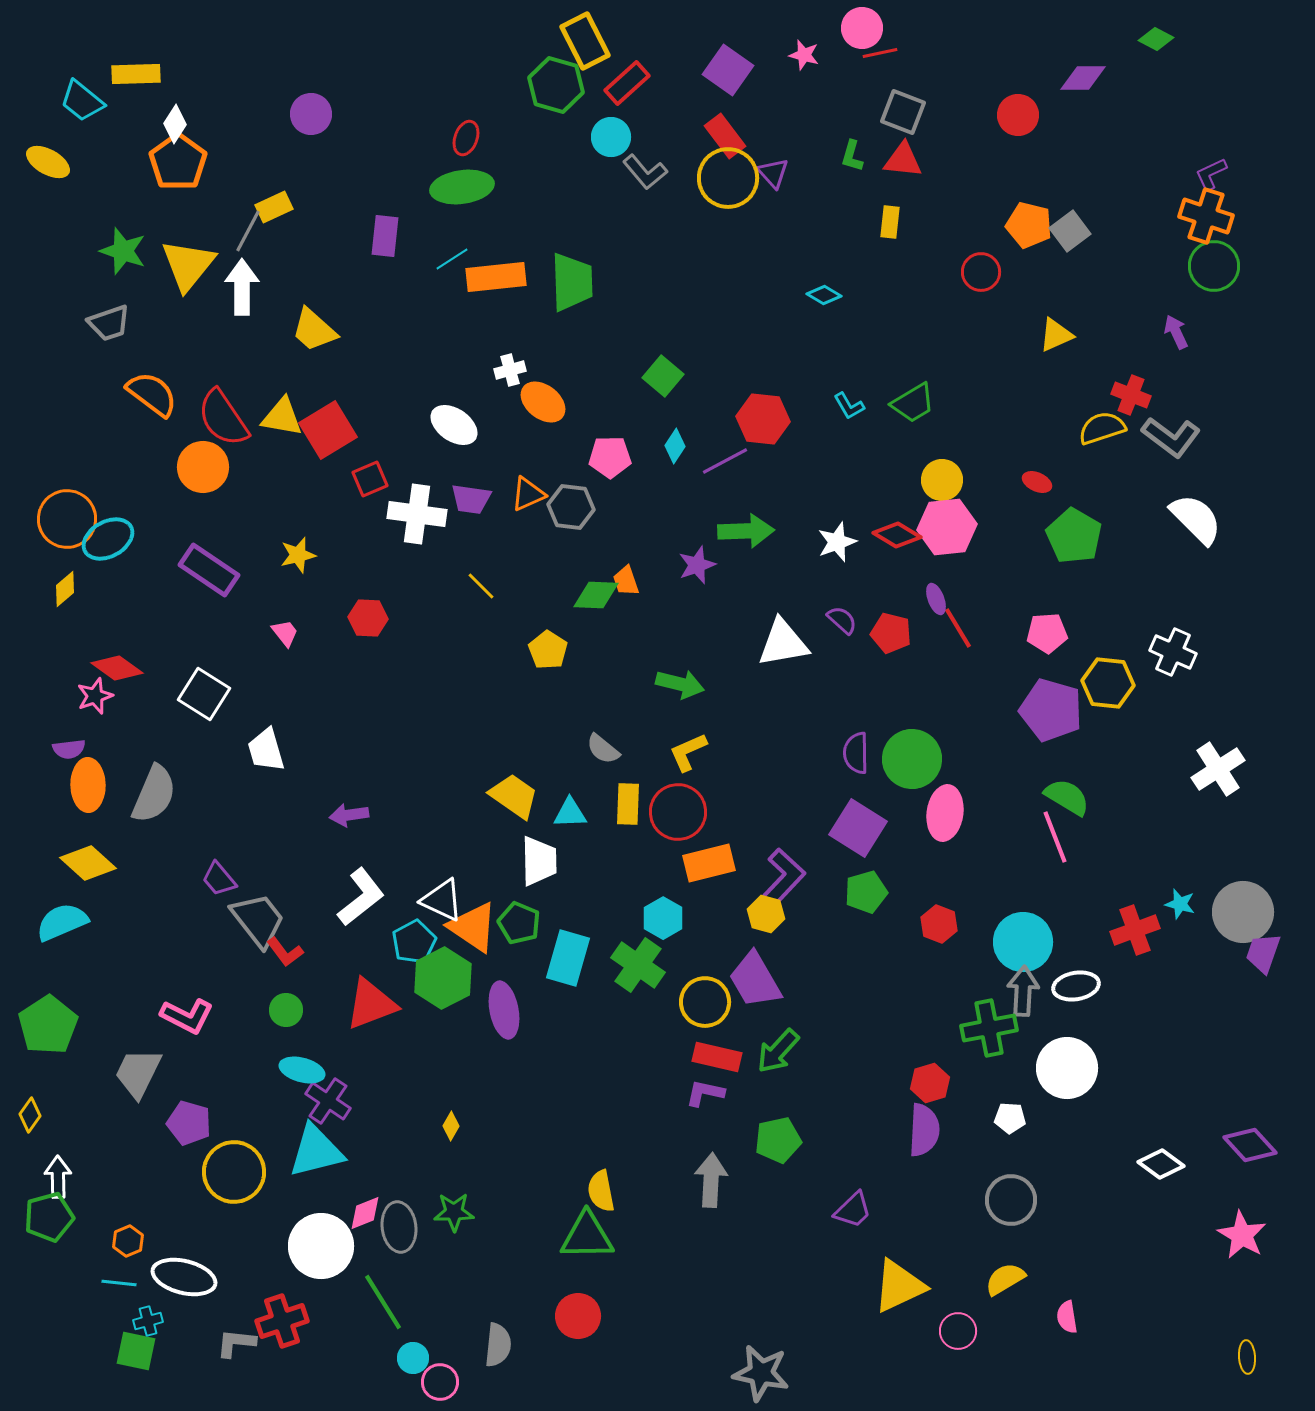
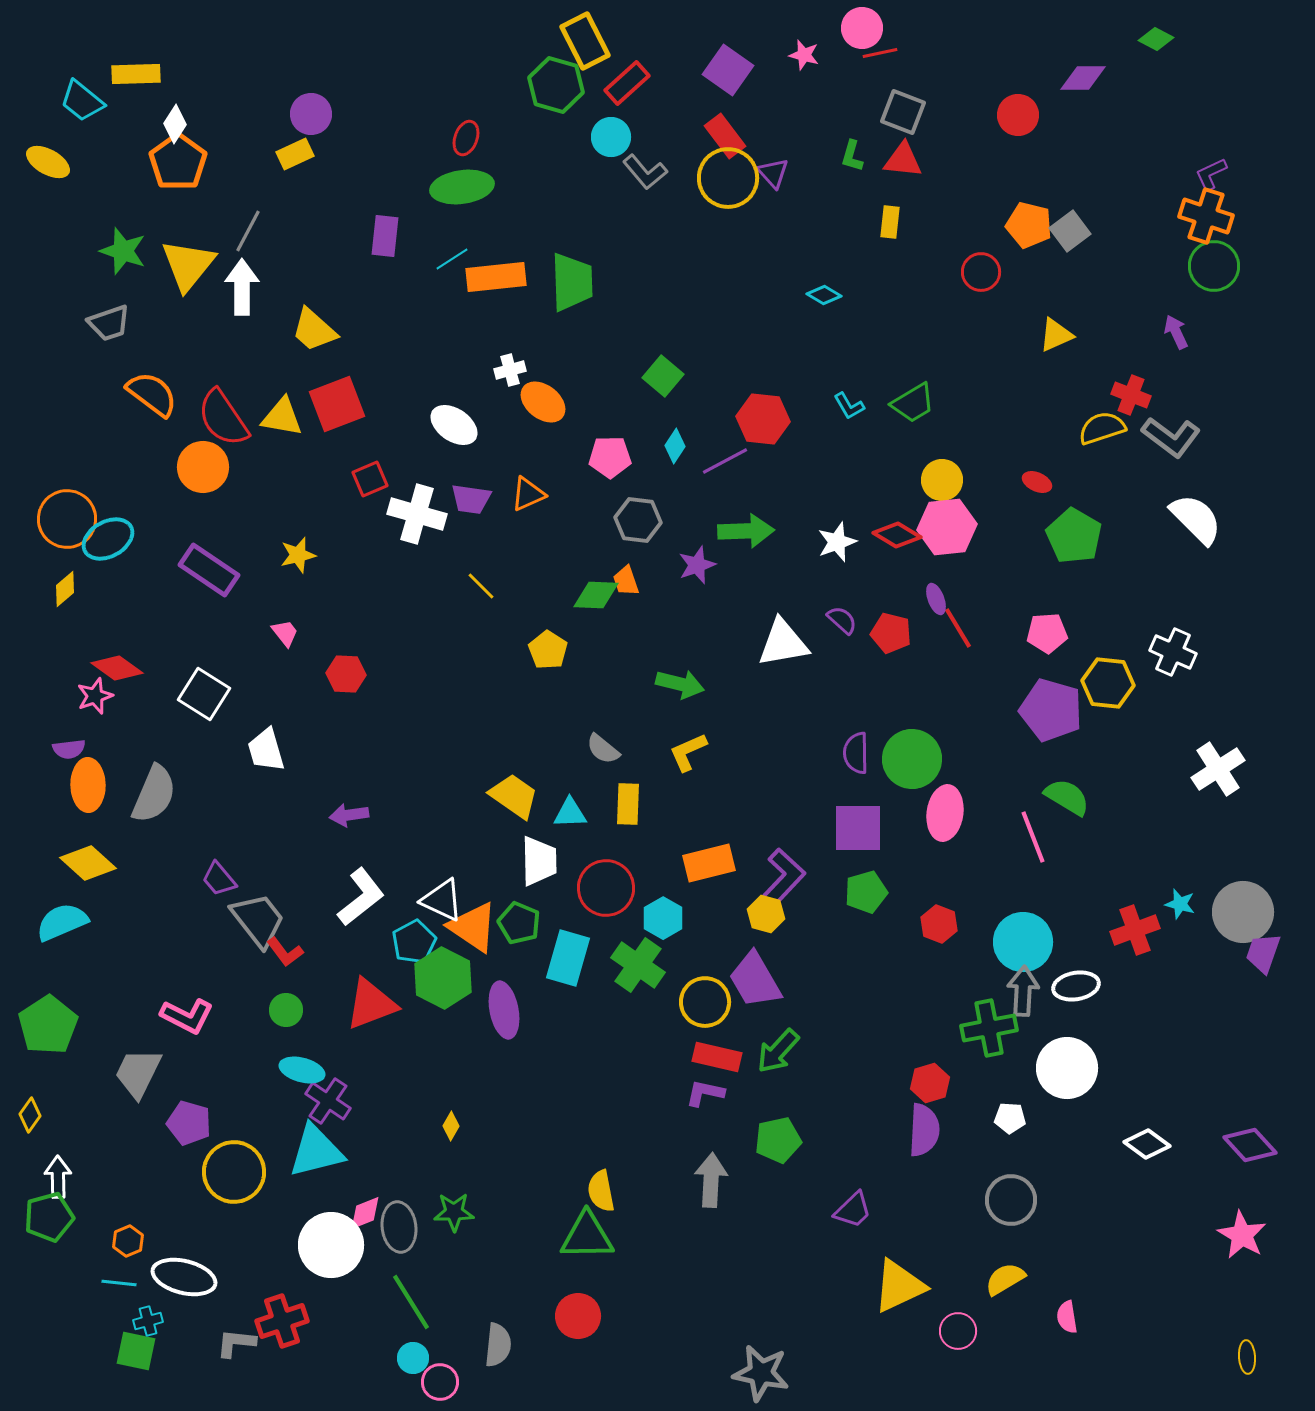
yellow rectangle at (274, 207): moved 21 px right, 53 px up
red square at (328, 430): moved 9 px right, 26 px up; rotated 10 degrees clockwise
gray hexagon at (571, 507): moved 67 px right, 13 px down
white cross at (417, 514): rotated 8 degrees clockwise
red hexagon at (368, 618): moved 22 px left, 56 px down
red circle at (678, 812): moved 72 px left, 76 px down
purple square at (858, 828): rotated 32 degrees counterclockwise
pink line at (1055, 837): moved 22 px left
green hexagon at (443, 978): rotated 6 degrees counterclockwise
white diamond at (1161, 1164): moved 14 px left, 20 px up
white circle at (321, 1246): moved 10 px right, 1 px up
green line at (383, 1302): moved 28 px right
